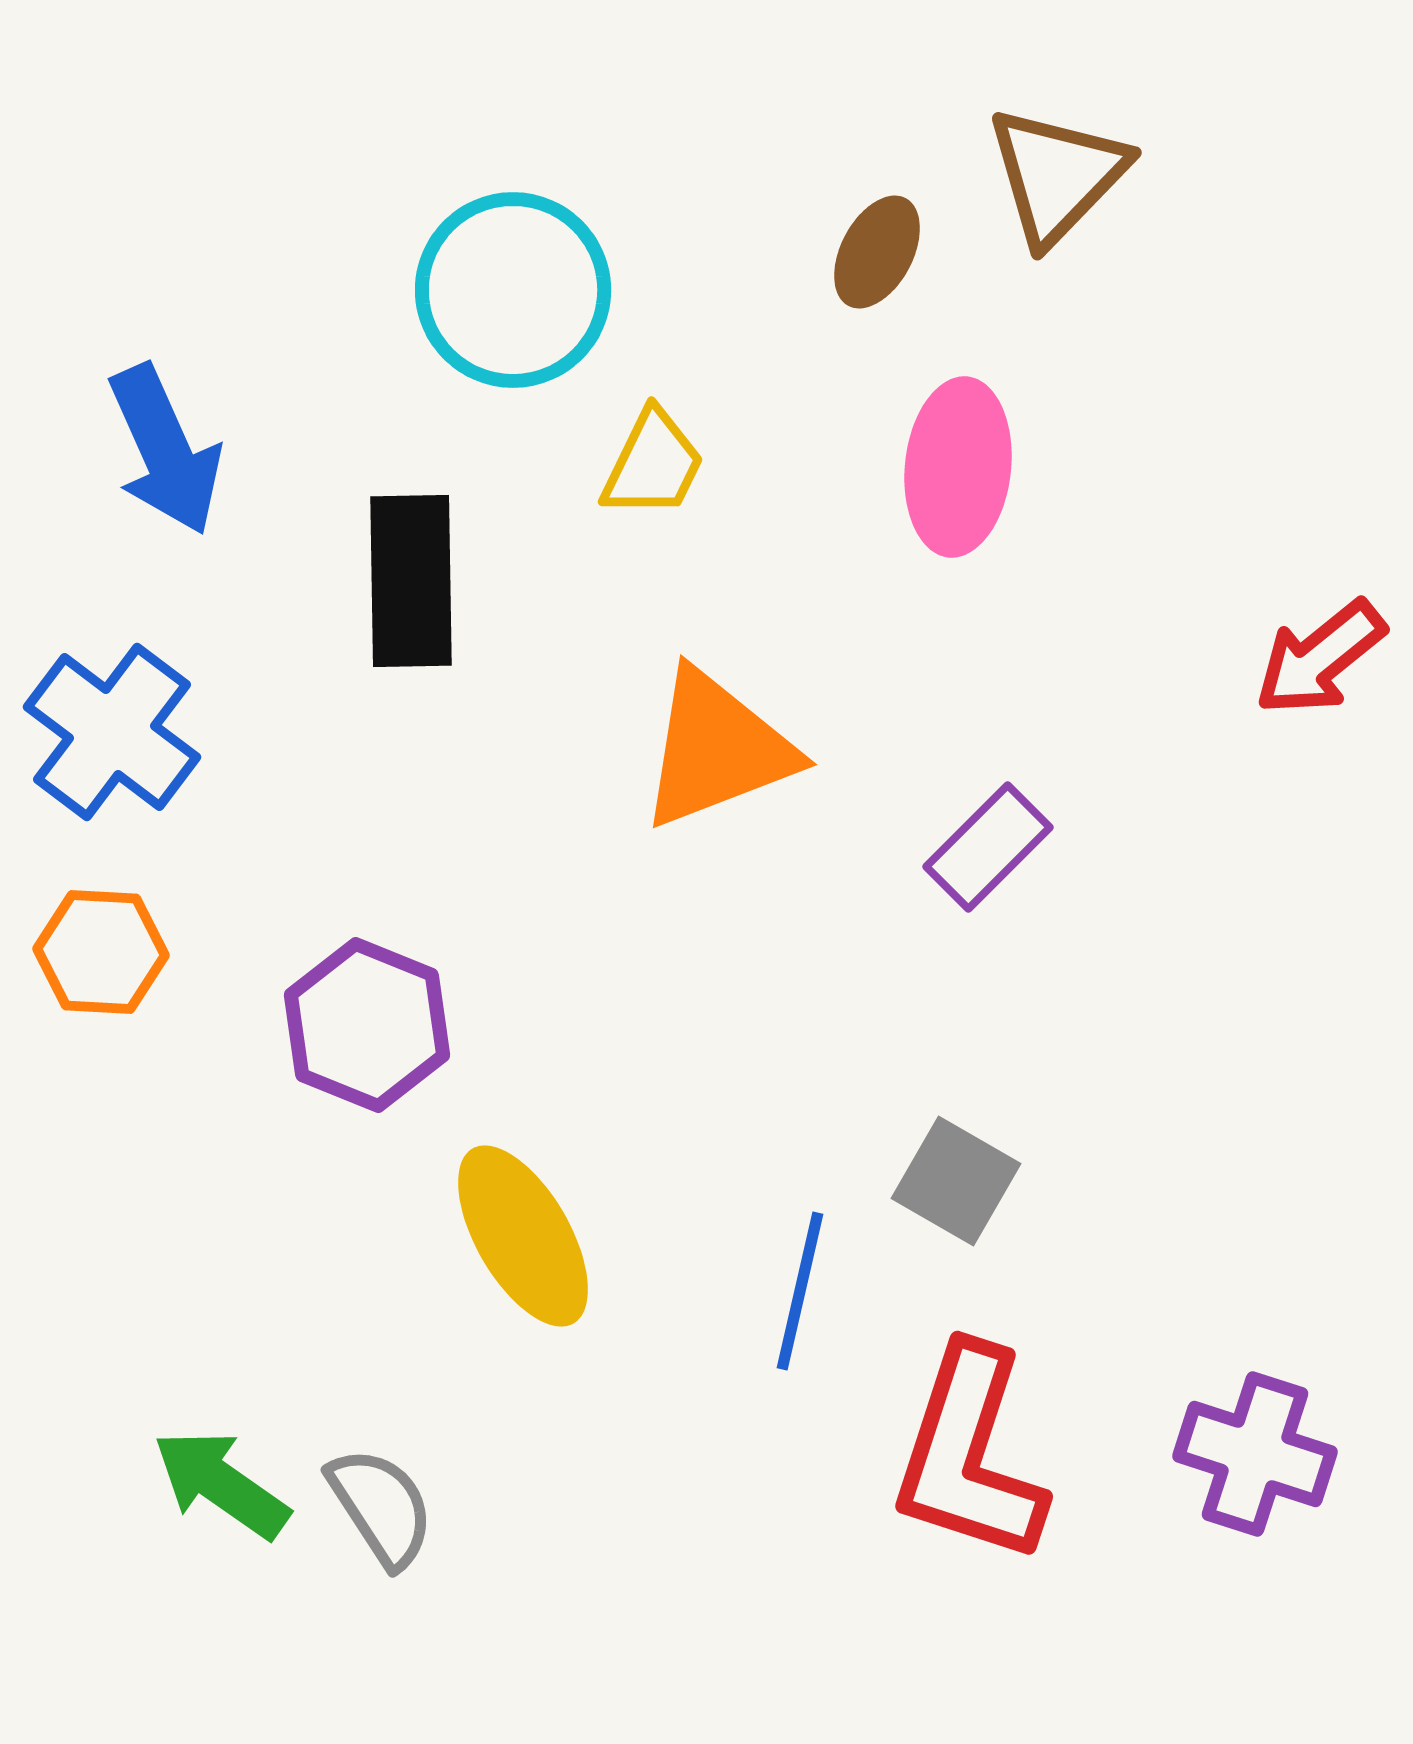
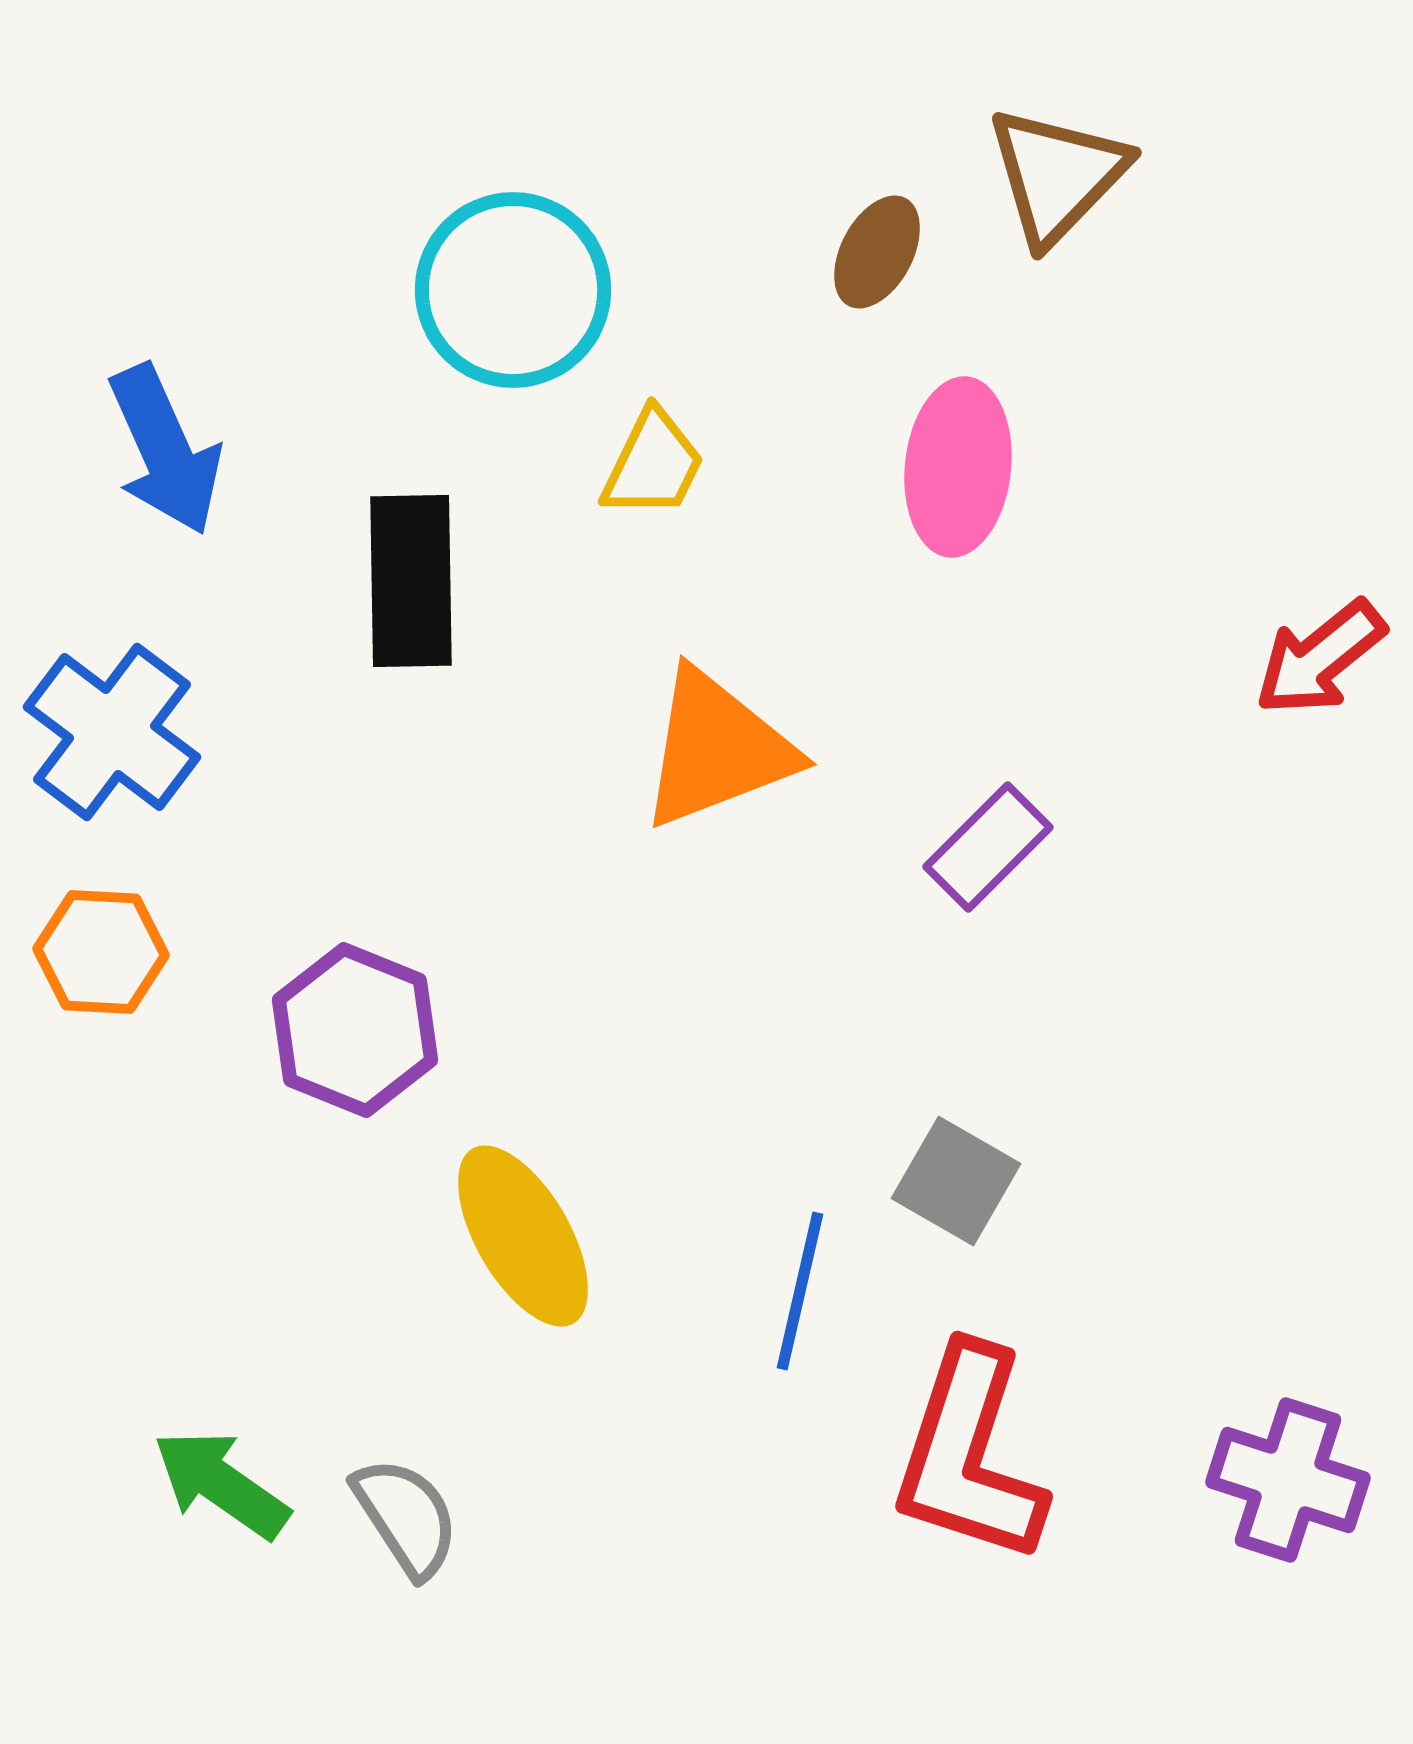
purple hexagon: moved 12 px left, 5 px down
purple cross: moved 33 px right, 26 px down
gray semicircle: moved 25 px right, 10 px down
